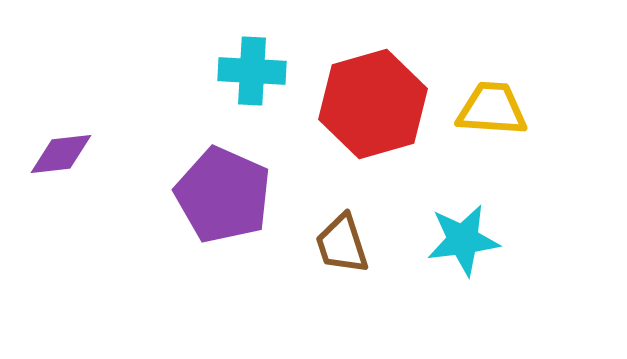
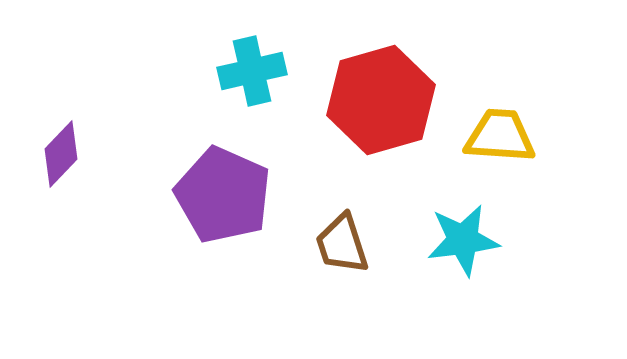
cyan cross: rotated 16 degrees counterclockwise
red hexagon: moved 8 px right, 4 px up
yellow trapezoid: moved 8 px right, 27 px down
purple diamond: rotated 40 degrees counterclockwise
